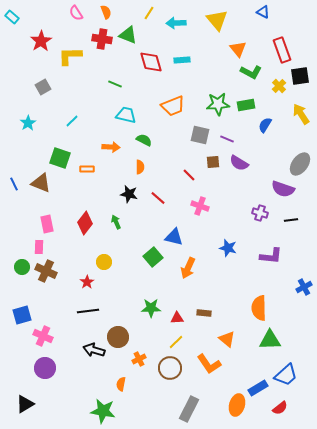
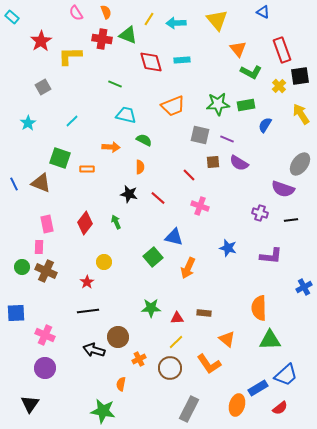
yellow line at (149, 13): moved 6 px down
blue square at (22, 315): moved 6 px left, 2 px up; rotated 12 degrees clockwise
pink cross at (43, 336): moved 2 px right, 1 px up
black triangle at (25, 404): moved 5 px right; rotated 24 degrees counterclockwise
